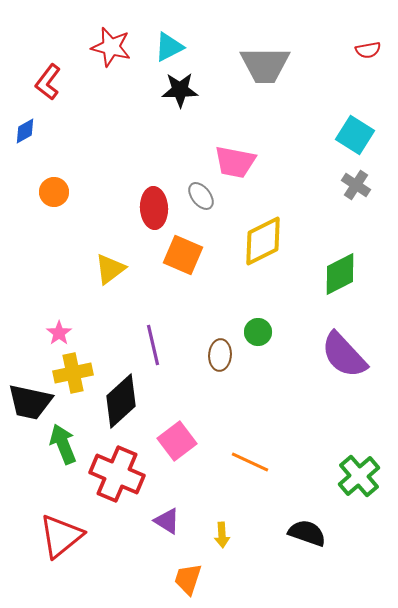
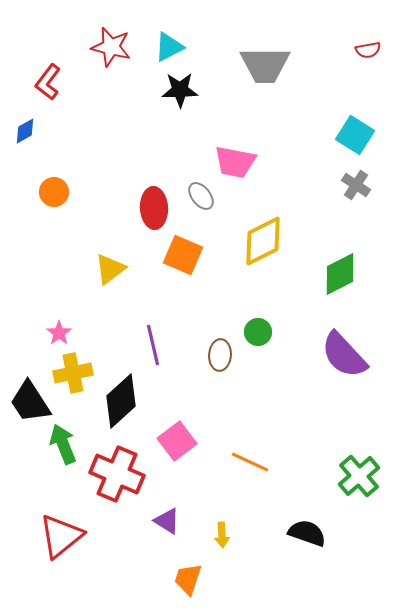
black trapezoid: rotated 45 degrees clockwise
